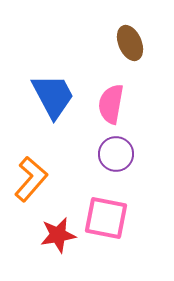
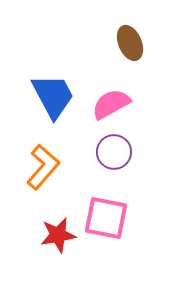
pink semicircle: rotated 51 degrees clockwise
purple circle: moved 2 px left, 2 px up
orange L-shape: moved 12 px right, 12 px up
